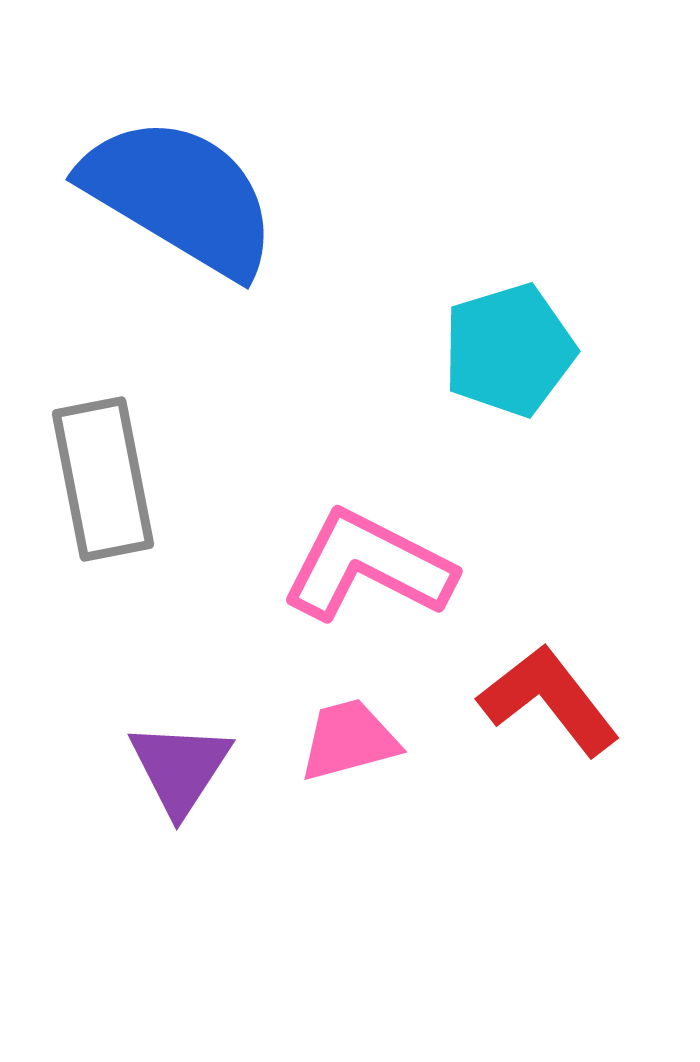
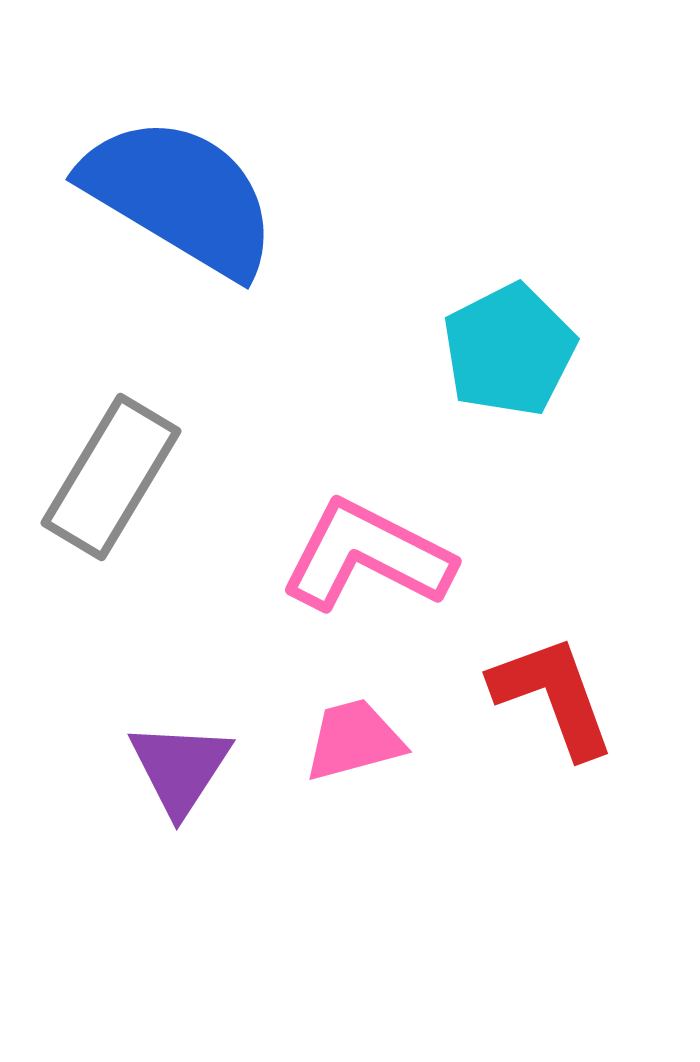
cyan pentagon: rotated 10 degrees counterclockwise
gray rectangle: moved 8 px right, 2 px up; rotated 42 degrees clockwise
pink L-shape: moved 1 px left, 10 px up
red L-shape: moved 4 px right, 4 px up; rotated 18 degrees clockwise
pink trapezoid: moved 5 px right
